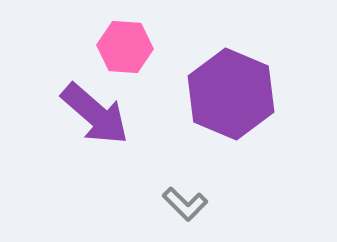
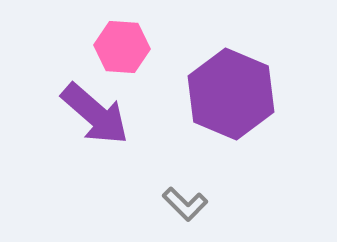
pink hexagon: moved 3 px left
